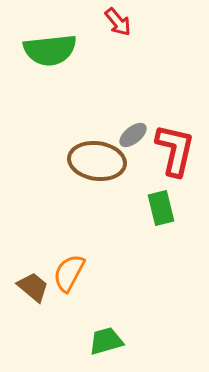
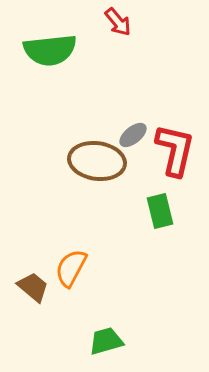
green rectangle: moved 1 px left, 3 px down
orange semicircle: moved 2 px right, 5 px up
